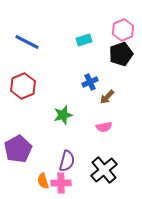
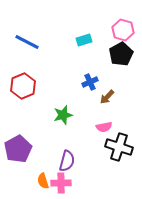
pink hexagon: rotated 20 degrees counterclockwise
black pentagon: rotated 10 degrees counterclockwise
black cross: moved 15 px right, 23 px up; rotated 32 degrees counterclockwise
